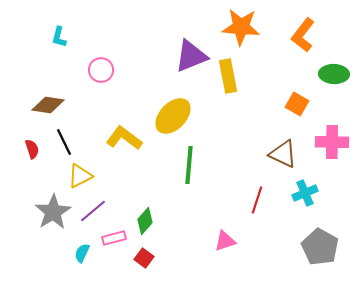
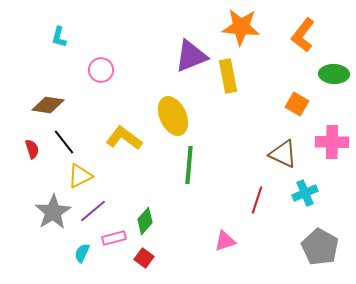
yellow ellipse: rotated 69 degrees counterclockwise
black line: rotated 12 degrees counterclockwise
